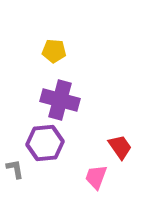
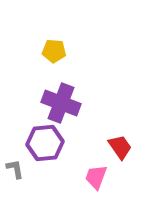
purple cross: moved 1 px right, 3 px down; rotated 6 degrees clockwise
